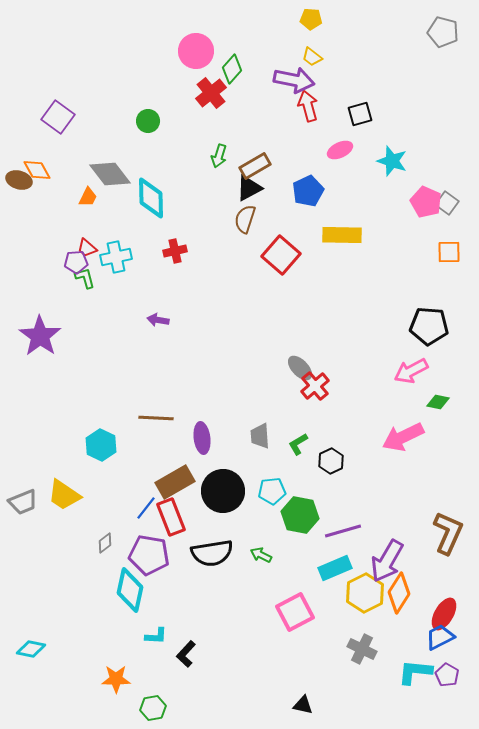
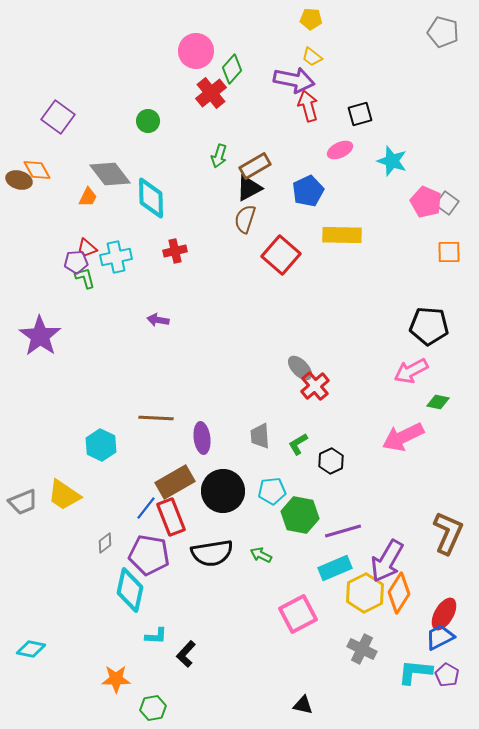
pink square at (295, 612): moved 3 px right, 2 px down
